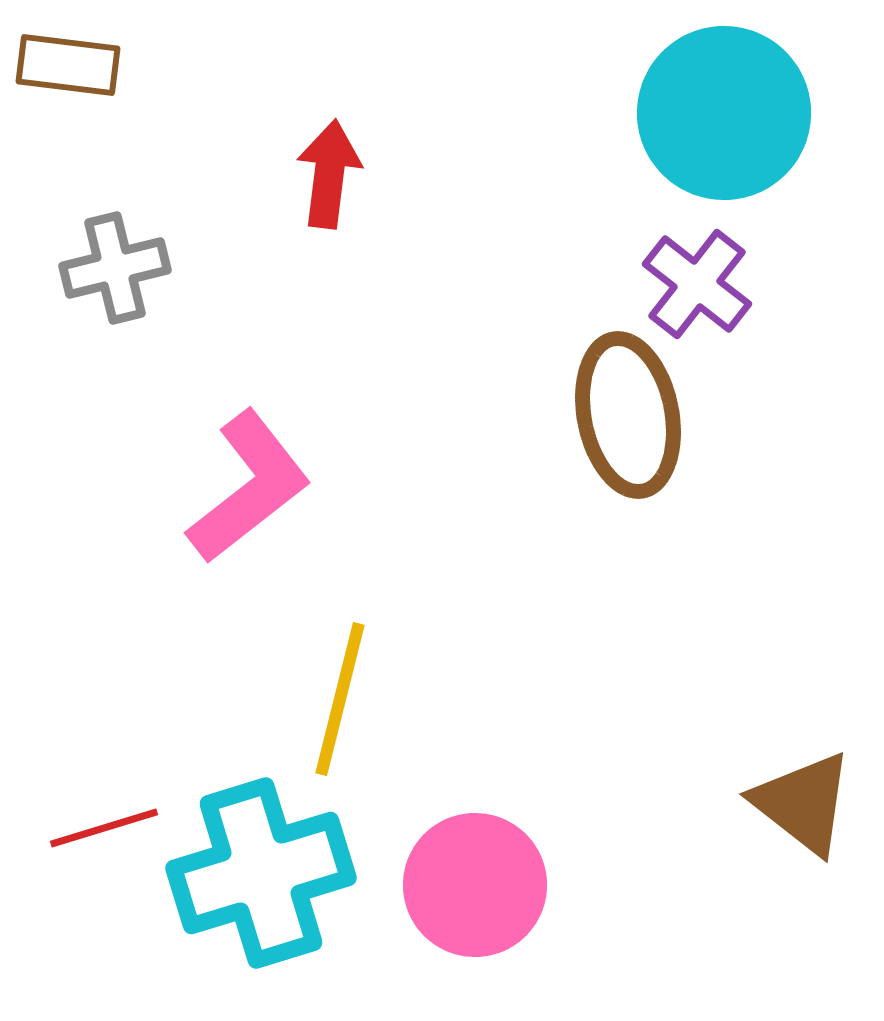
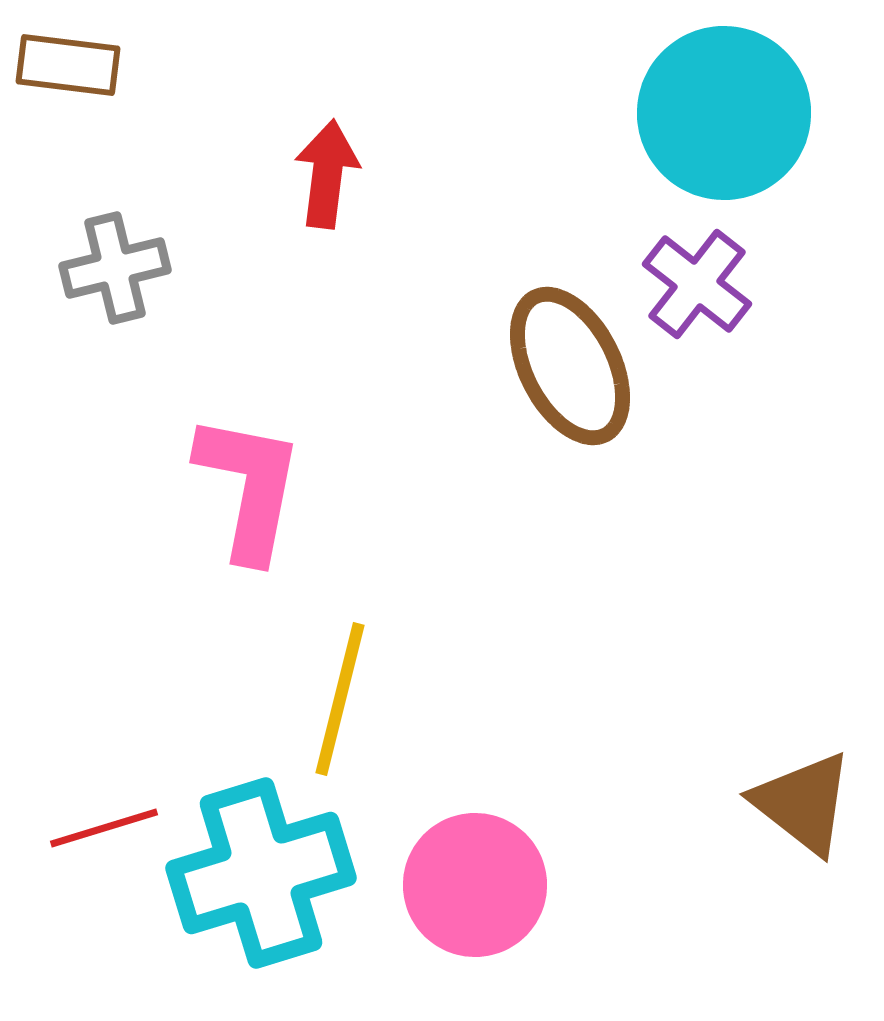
red arrow: moved 2 px left
brown ellipse: moved 58 px left, 49 px up; rotated 16 degrees counterclockwise
pink L-shape: rotated 41 degrees counterclockwise
